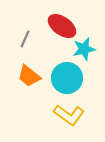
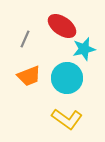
orange trapezoid: rotated 60 degrees counterclockwise
yellow L-shape: moved 2 px left, 4 px down
